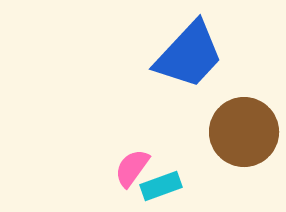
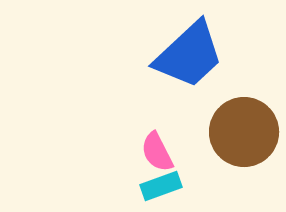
blue trapezoid: rotated 4 degrees clockwise
pink semicircle: moved 25 px right, 16 px up; rotated 63 degrees counterclockwise
